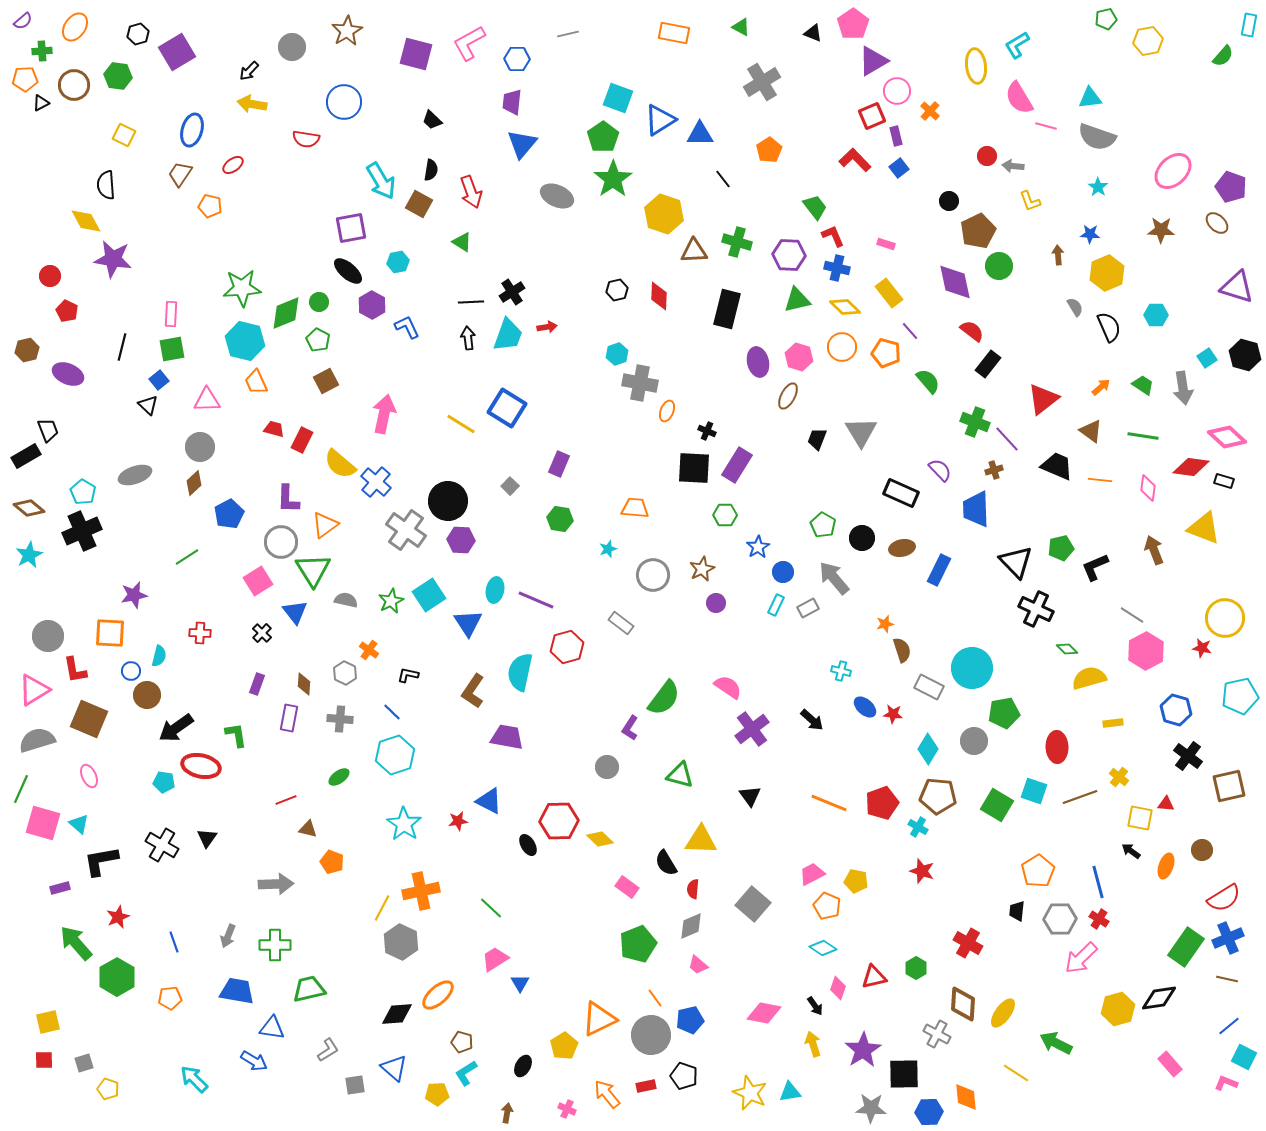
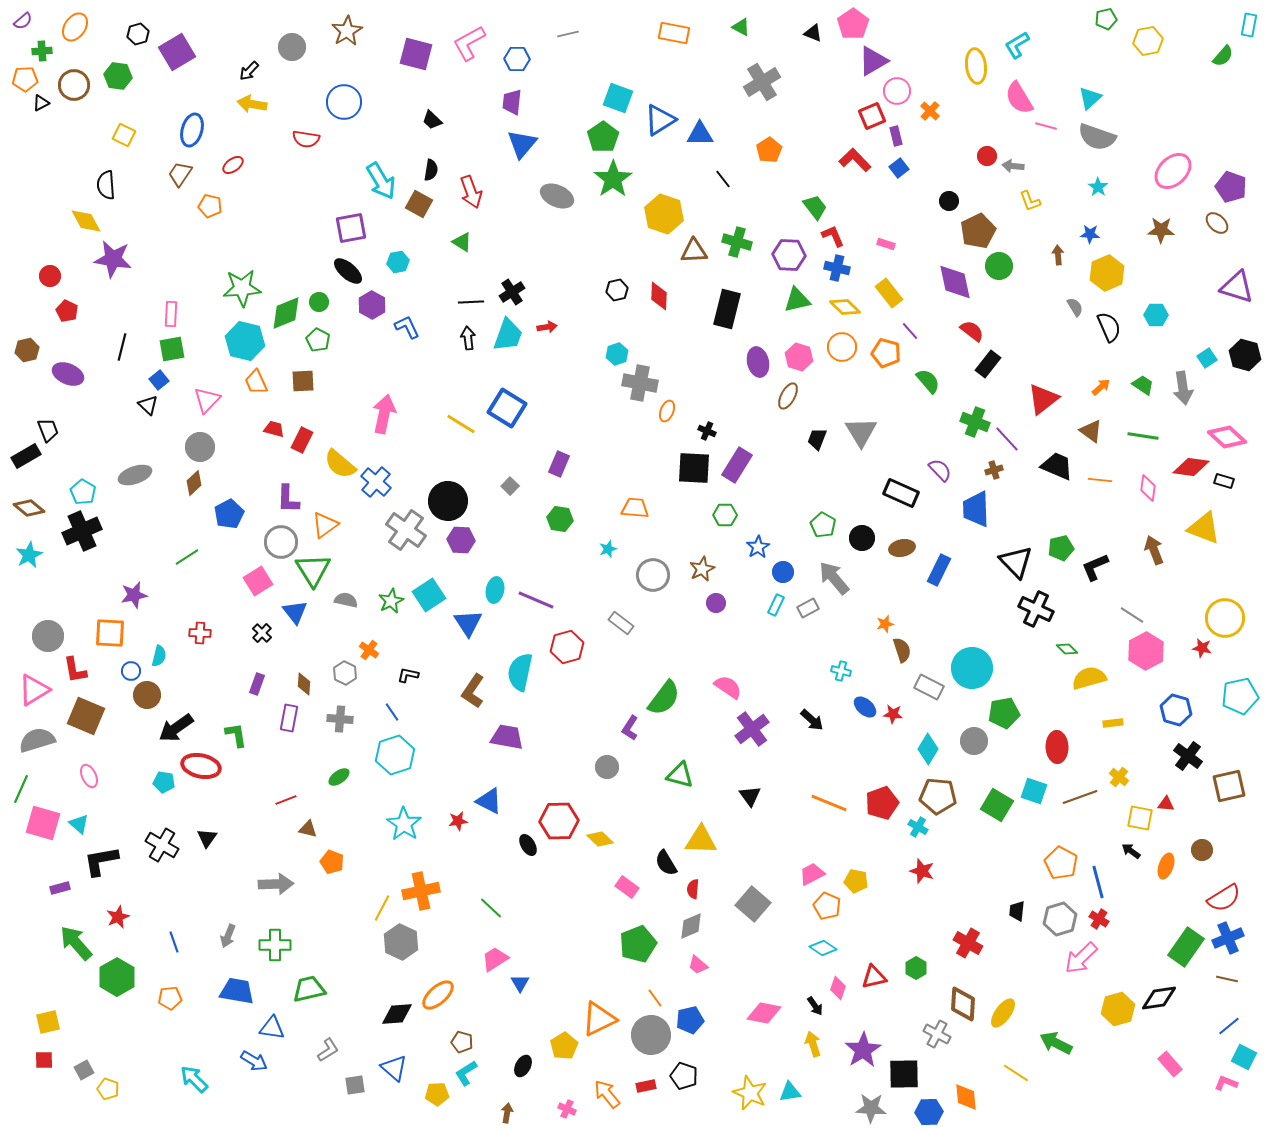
cyan triangle at (1090, 98): rotated 35 degrees counterclockwise
brown square at (326, 381): moved 23 px left; rotated 25 degrees clockwise
pink triangle at (207, 400): rotated 44 degrees counterclockwise
blue line at (392, 712): rotated 12 degrees clockwise
brown square at (89, 719): moved 3 px left, 3 px up
orange pentagon at (1038, 871): moved 23 px right, 8 px up; rotated 12 degrees counterclockwise
gray hexagon at (1060, 919): rotated 16 degrees counterclockwise
gray square at (84, 1063): moved 7 px down; rotated 12 degrees counterclockwise
